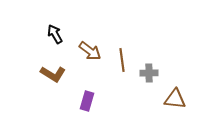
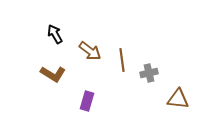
gray cross: rotated 12 degrees counterclockwise
brown triangle: moved 3 px right
